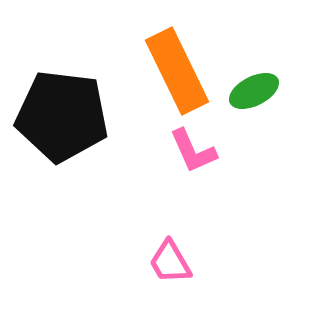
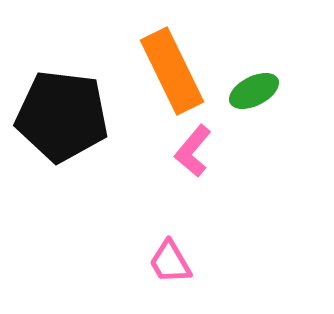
orange rectangle: moved 5 px left
pink L-shape: rotated 64 degrees clockwise
